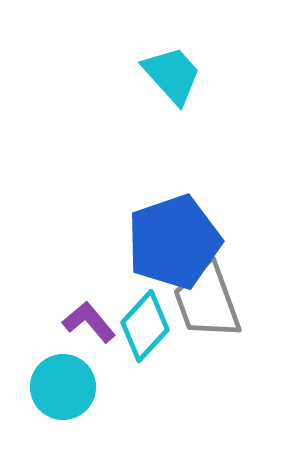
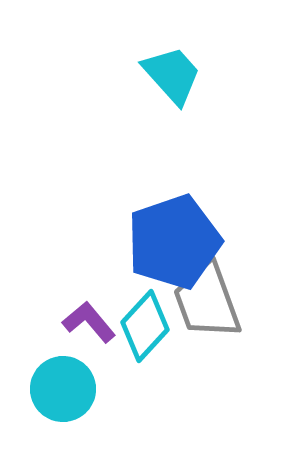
cyan circle: moved 2 px down
